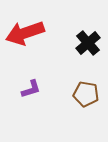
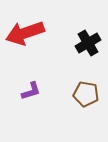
black cross: rotated 10 degrees clockwise
purple L-shape: moved 2 px down
